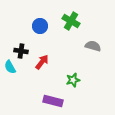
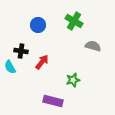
green cross: moved 3 px right
blue circle: moved 2 px left, 1 px up
